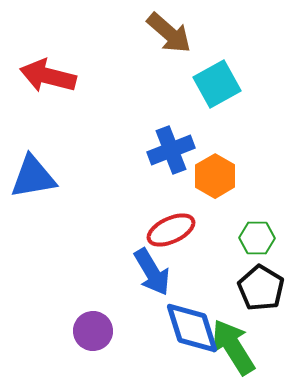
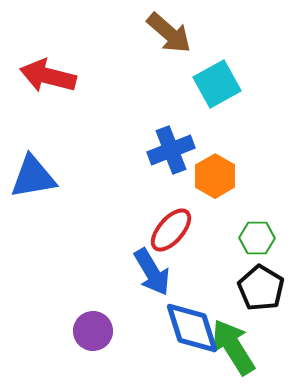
red ellipse: rotated 24 degrees counterclockwise
